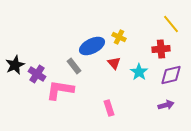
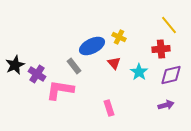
yellow line: moved 2 px left, 1 px down
